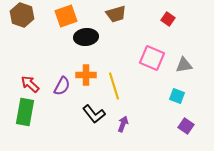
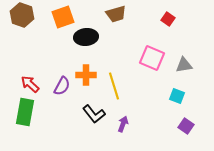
orange square: moved 3 px left, 1 px down
